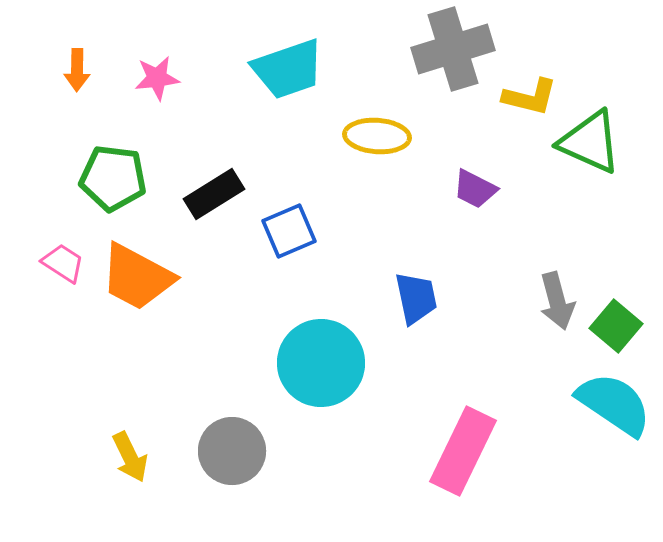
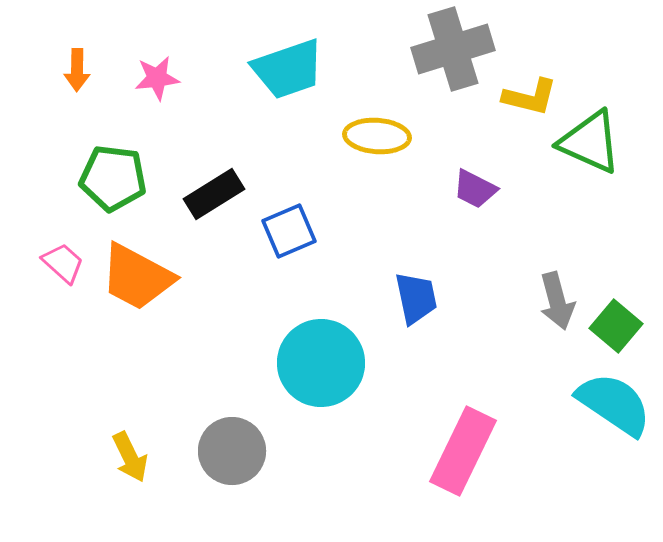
pink trapezoid: rotated 9 degrees clockwise
